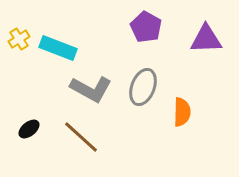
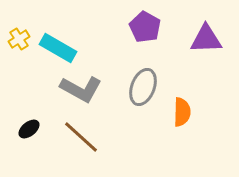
purple pentagon: moved 1 px left
cyan rectangle: rotated 9 degrees clockwise
gray L-shape: moved 10 px left
